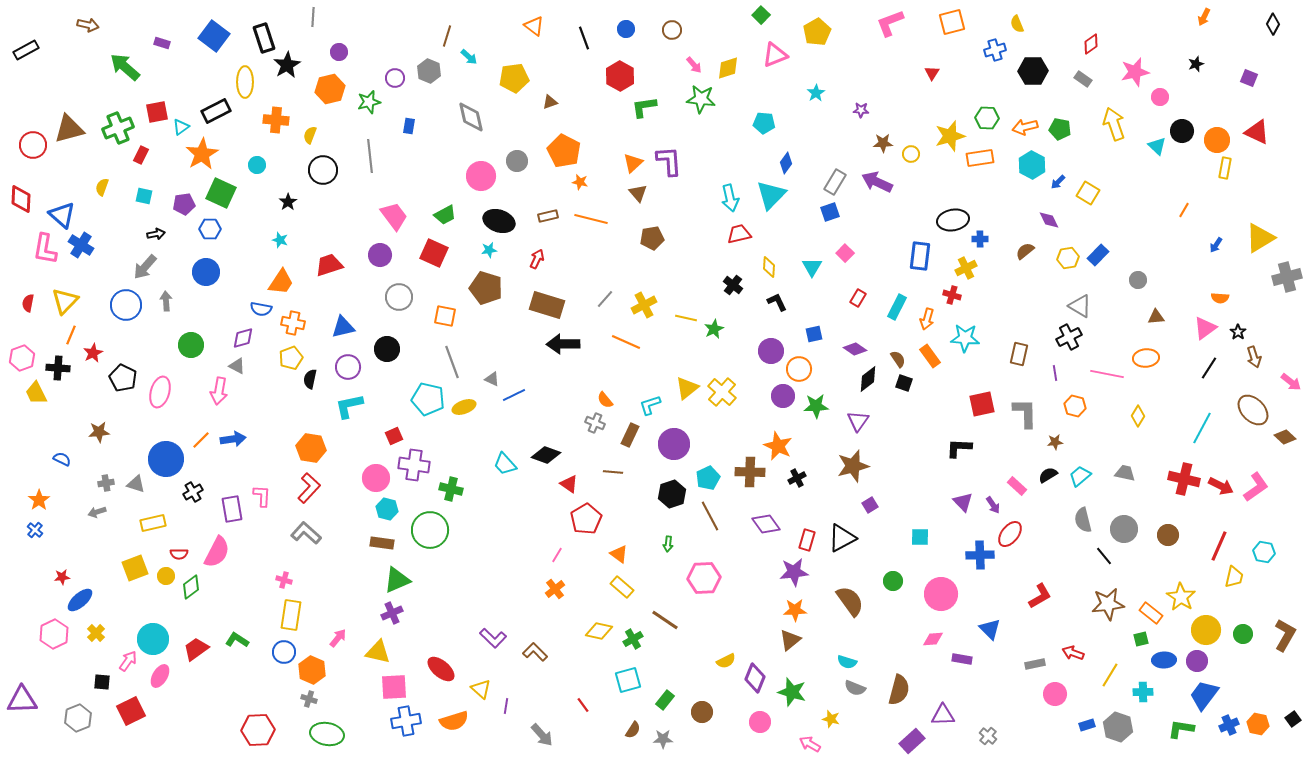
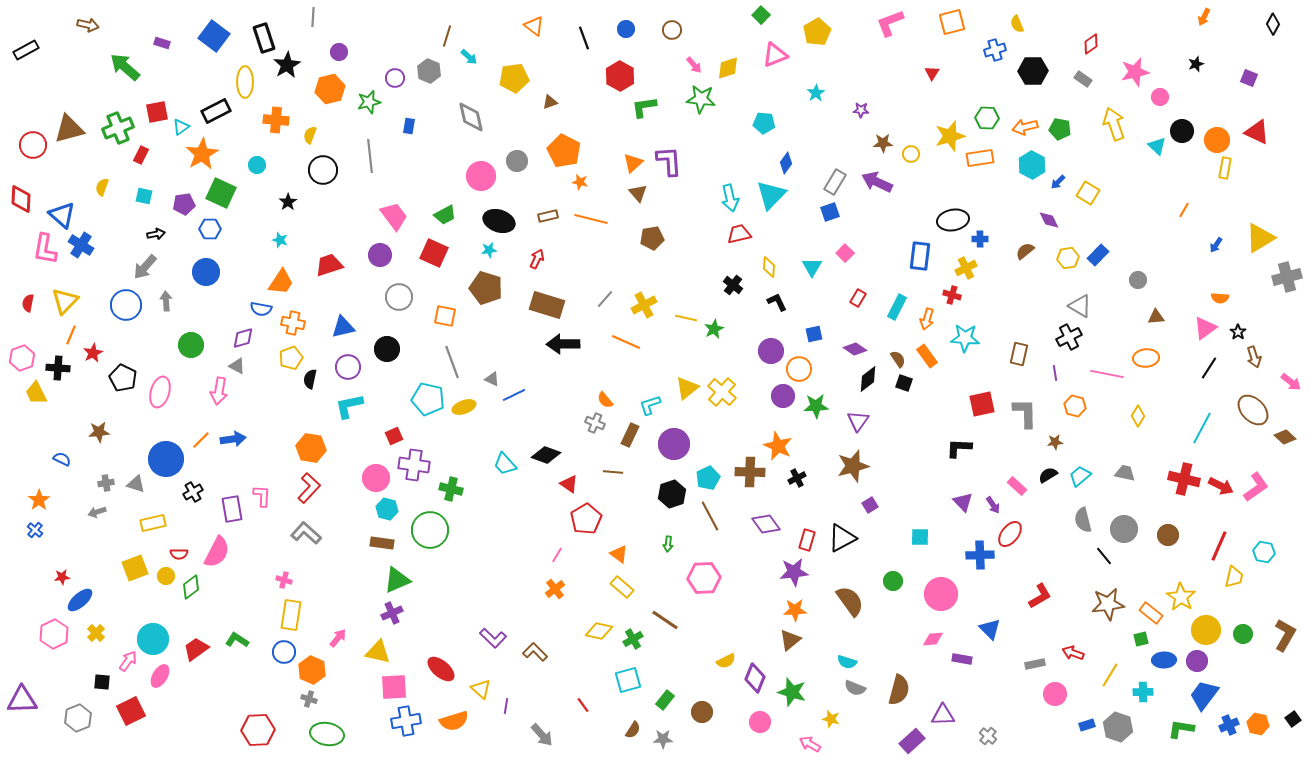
orange rectangle at (930, 356): moved 3 px left
